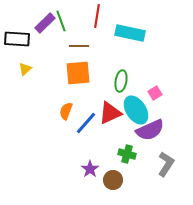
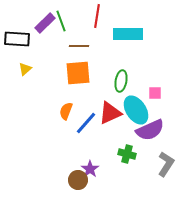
cyan rectangle: moved 2 px left, 1 px down; rotated 12 degrees counterclockwise
pink square: rotated 32 degrees clockwise
brown circle: moved 35 px left
